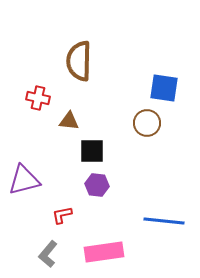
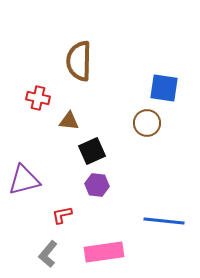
black square: rotated 24 degrees counterclockwise
